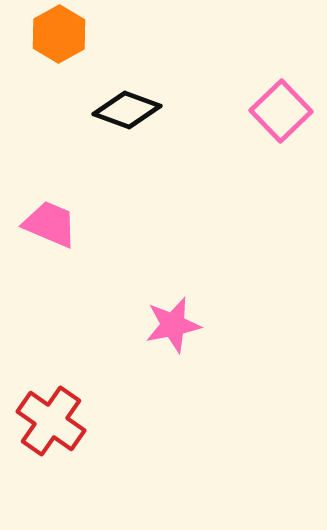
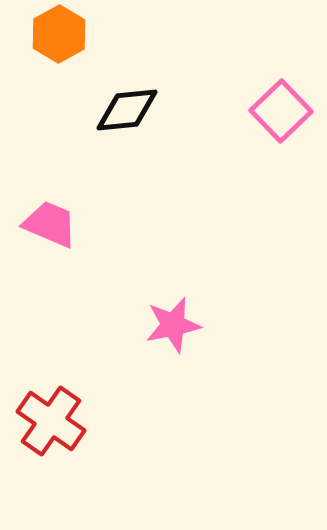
black diamond: rotated 26 degrees counterclockwise
